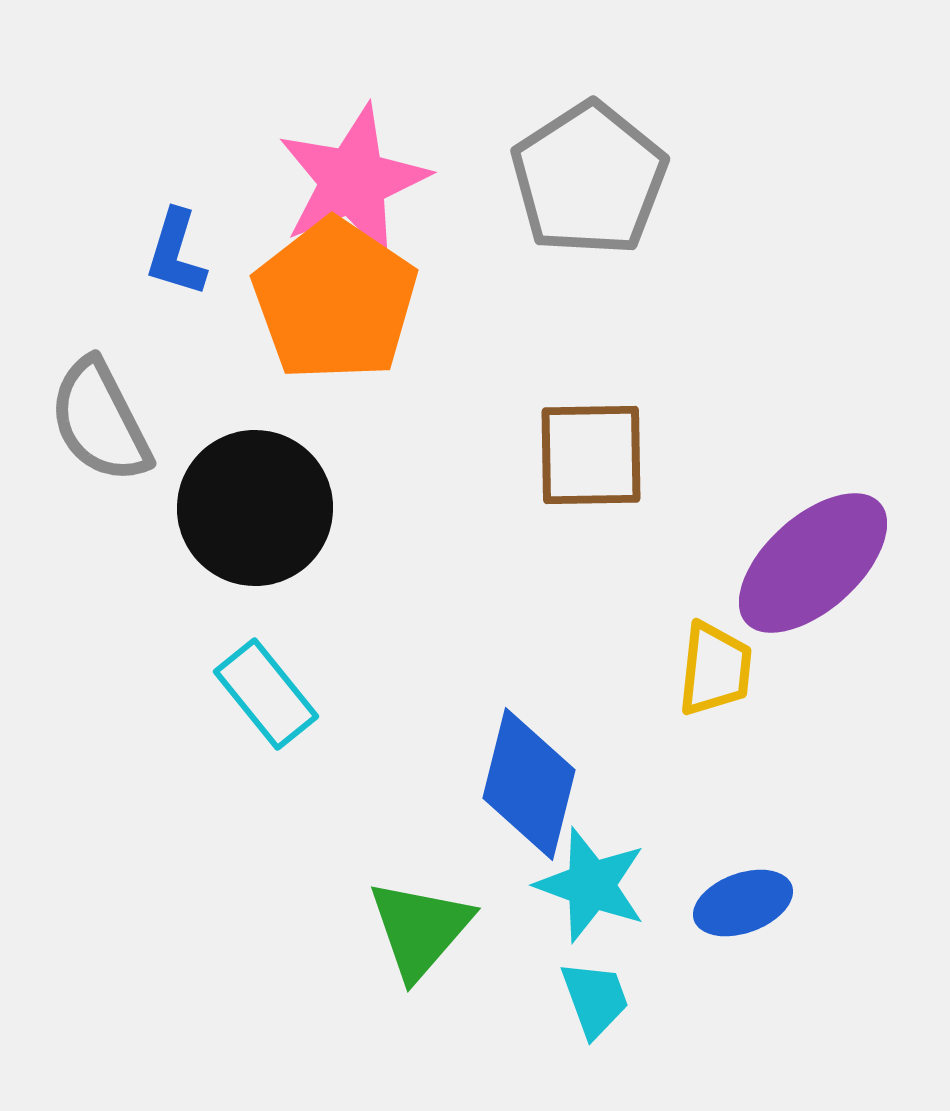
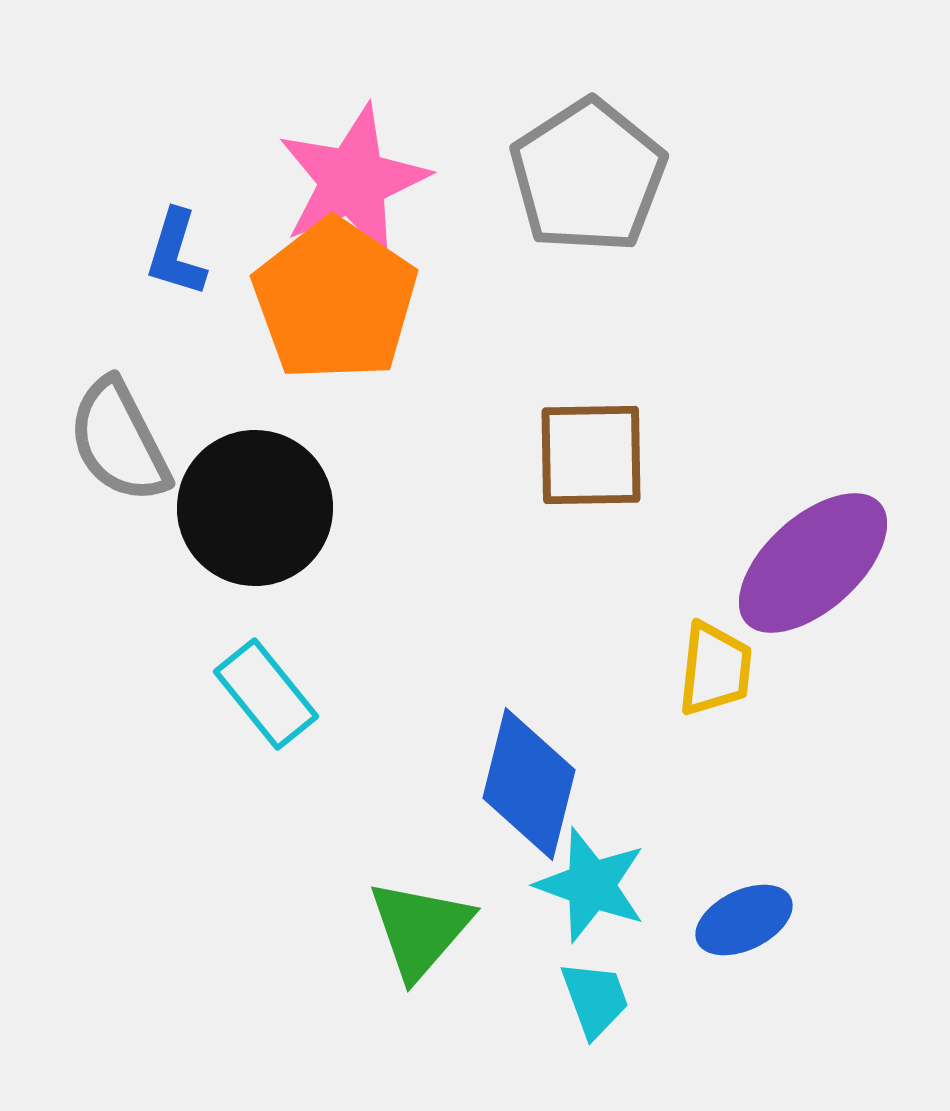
gray pentagon: moved 1 px left, 3 px up
gray semicircle: moved 19 px right, 20 px down
blue ellipse: moved 1 px right, 17 px down; rotated 6 degrees counterclockwise
